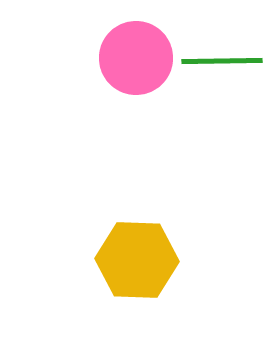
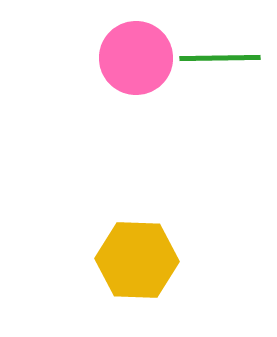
green line: moved 2 px left, 3 px up
